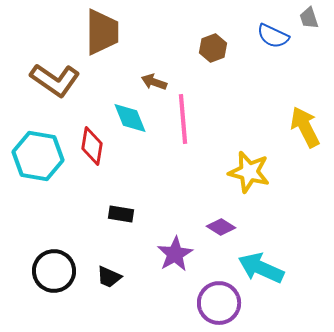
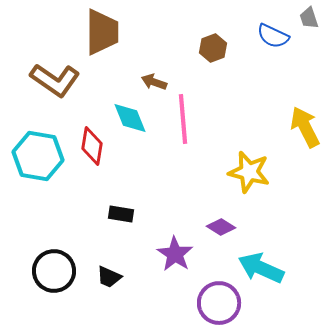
purple star: rotated 9 degrees counterclockwise
